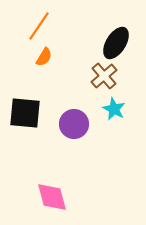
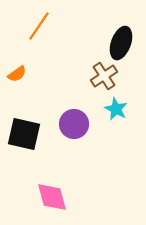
black ellipse: moved 5 px right; rotated 12 degrees counterclockwise
orange semicircle: moved 27 px left, 17 px down; rotated 24 degrees clockwise
brown cross: rotated 8 degrees clockwise
cyan star: moved 2 px right
black square: moved 1 px left, 21 px down; rotated 8 degrees clockwise
